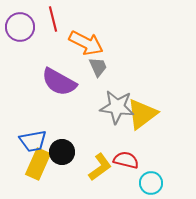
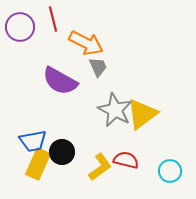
purple semicircle: moved 1 px right, 1 px up
gray star: moved 2 px left, 3 px down; rotated 20 degrees clockwise
cyan circle: moved 19 px right, 12 px up
